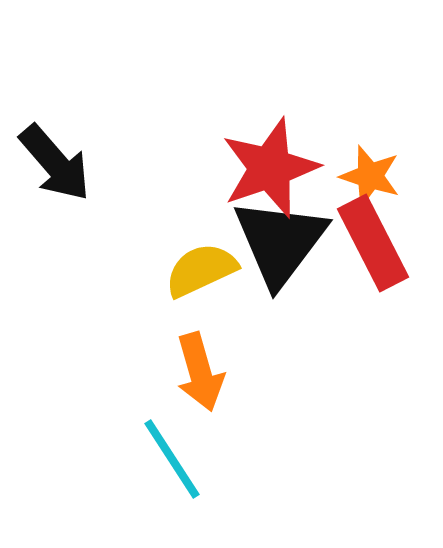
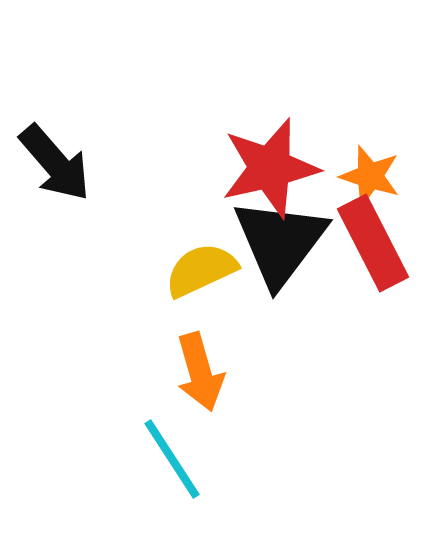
red star: rotated 6 degrees clockwise
